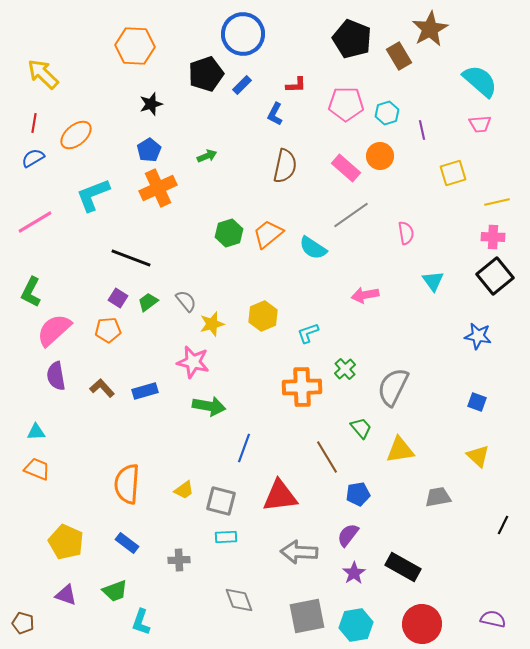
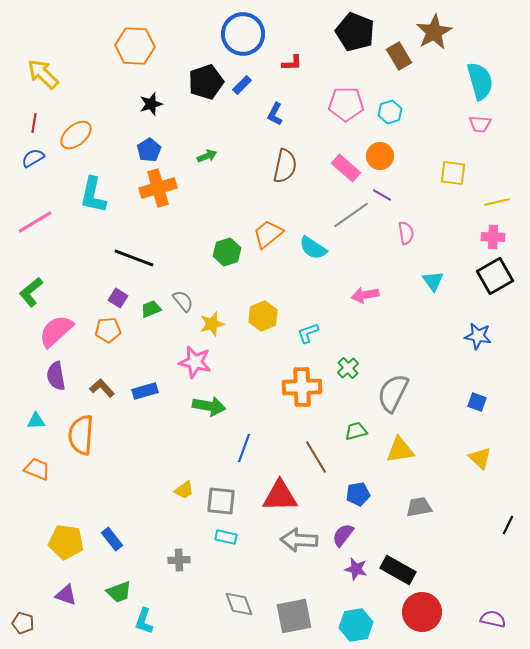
brown star at (430, 29): moved 4 px right, 3 px down
black pentagon at (352, 39): moved 3 px right, 7 px up
black pentagon at (206, 74): moved 8 px down
cyan semicircle at (480, 81): rotated 33 degrees clockwise
red L-shape at (296, 85): moved 4 px left, 22 px up
cyan hexagon at (387, 113): moved 3 px right, 1 px up
pink trapezoid at (480, 124): rotated 10 degrees clockwise
purple line at (422, 130): moved 40 px left, 65 px down; rotated 48 degrees counterclockwise
yellow square at (453, 173): rotated 24 degrees clockwise
orange cross at (158, 188): rotated 9 degrees clockwise
cyan L-shape at (93, 195): rotated 57 degrees counterclockwise
green hexagon at (229, 233): moved 2 px left, 19 px down
black line at (131, 258): moved 3 px right
black square at (495, 276): rotated 9 degrees clockwise
green L-shape at (31, 292): rotated 24 degrees clockwise
gray semicircle at (186, 301): moved 3 px left
green trapezoid at (148, 302): moved 3 px right, 7 px down; rotated 15 degrees clockwise
pink semicircle at (54, 330): moved 2 px right, 1 px down
pink star at (193, 362): moved 2 px right
green cross at (345, 369): moved 3 px right, 1 px up
gray semicircle at (393, 387): moved 6 px down
green trapezoid at (361, 428): moved 5 px left, 3 px down; rotated 65 degrees counterclockwise
cyan triangle at (36, 432): moved 11 px up
yellow triangle at (478, 456): moved 2 px right, 2 px down
brown line at (327, 457): moved 11 px left
orange semicircle at (127, 484): moved 46 px left, 49 px up
red triangle at (280, 496): rotated 6 degrees clockwise
gray trapezoid at (438, 497): moved 19 px left, 10 px down
gray square at (221, 501): rotated 8 degrees counterclockwise
black line at (503, 525): moved 5 px right
purple semicircle at (348, 535): moved 5 px left
cyan rectangle at (226, 537): rotated 15 degrees clockwise
yellow pentagon at (66, 542): rotated 16 degrees counterclockwise
blue rectangle at (127, 543): moved 15 px left, 4 px up; rotated 15 degrees clockwise
gray arrow at (299, 552): moved 12 px up
black rectangle at (403, 567): moved 5 px left, 3 px down
purple star at (354, 573): moved 2 px right, 4 px up; rotated 25 degrees counterclockwise
green trapezoid at (115, 591): moved 4 px right, 1 px down
gray diamond at (239, 600): moved 4 px down
gray square at (307, 616): moved 13 px left
cyan L-shape at (141, 622): moved 3 px right, 1 px up
red circle at (422, 624): moved 12 px up
